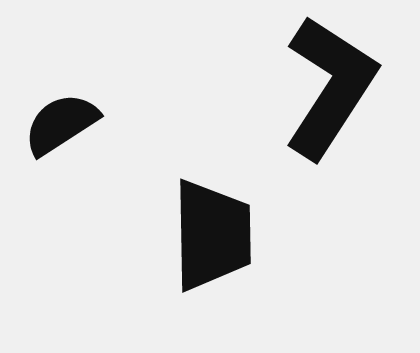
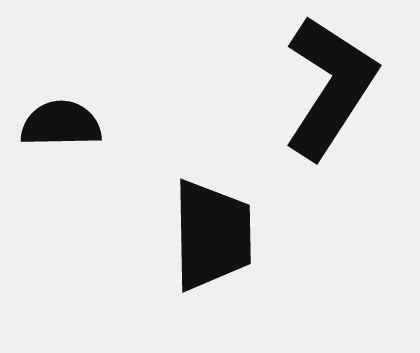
black semicircle: rotated 32 degrees clockwise
